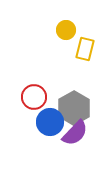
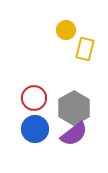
red circle: moved 1 px down
blue circle: moved 15 px left, 7 px down
purple semicircle: moved 1 px left, 1 px down; rotated 8 degrees clockwise
